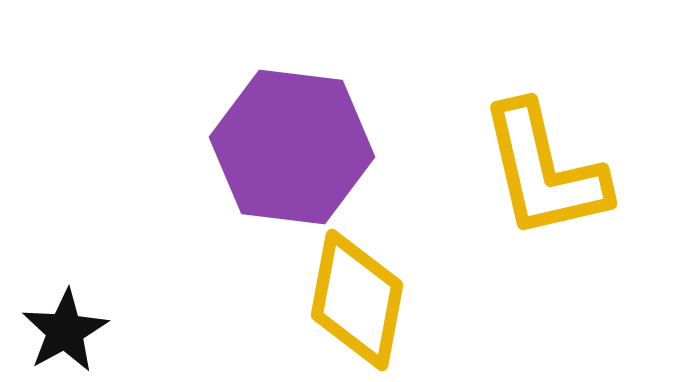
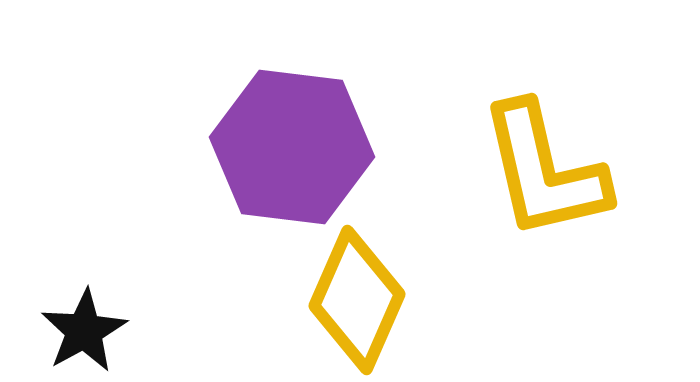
yellow diamond: rotated 13 degrees clockwise
black star: moved 19 px right
